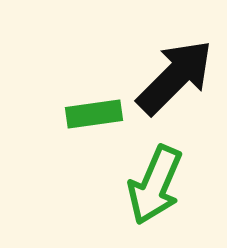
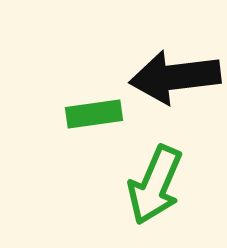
black arrow: rotated 142 degrees counterclockwise
